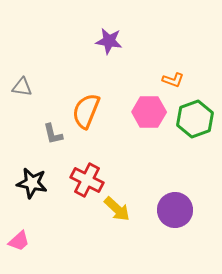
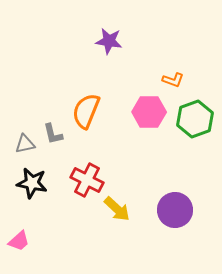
gray triangle: moved 3 px right, 57 px down; rotated 20 degrees counterclockwise
